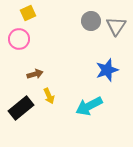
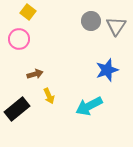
yellow square: moved 1 px up; rotated 28 degrees counterclockwise
black rectangle: moved 4 px left, 1 px down
